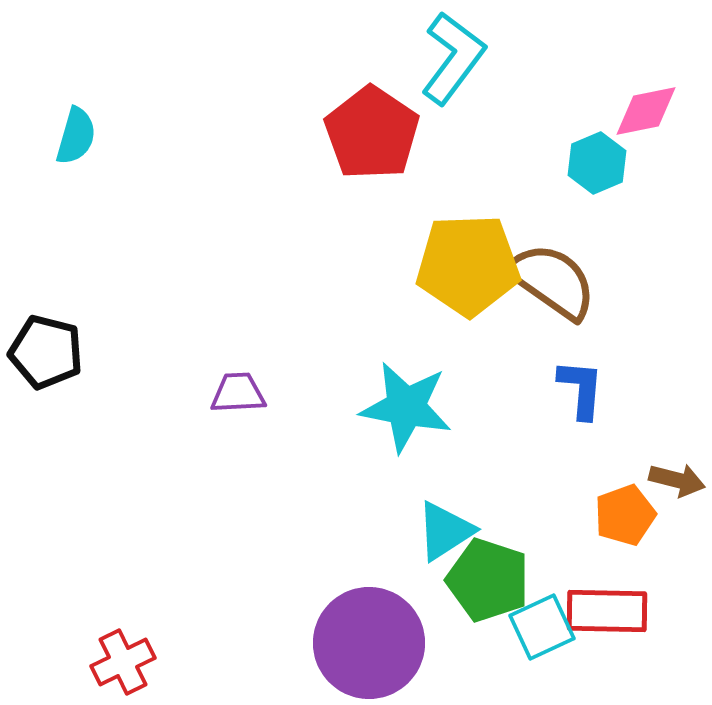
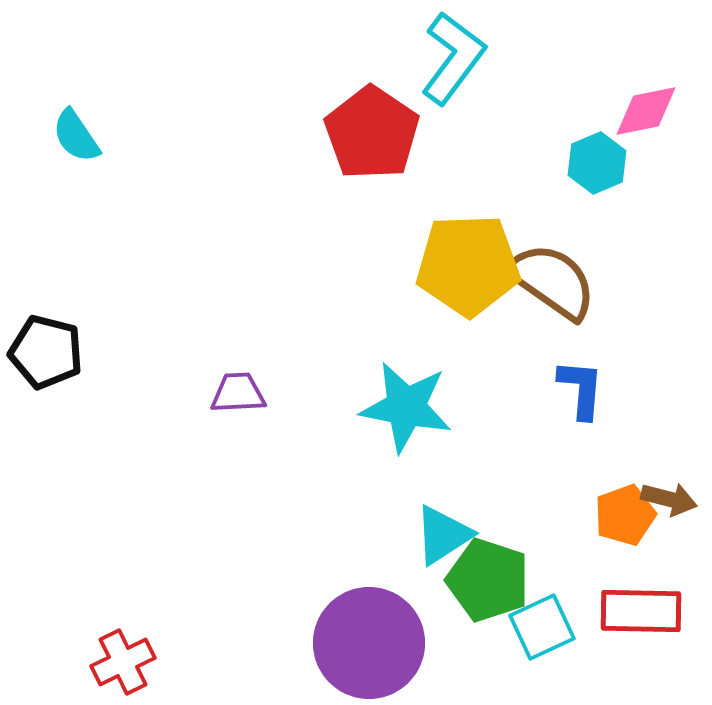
cyan semicircle: rotated 130 degrees clockwise
brown arrow: moved 8 px left, 19 px down
cyan triangle: moved 2 px left, 4 px down
red rectangle: moved 34 px right
